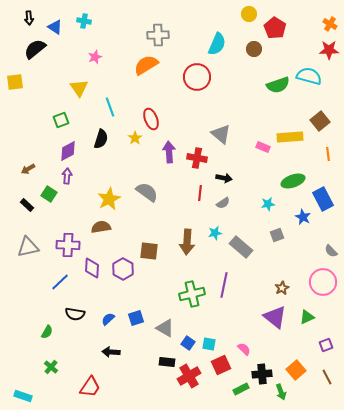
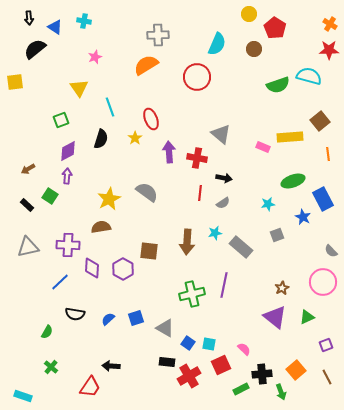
green square at (49, 194): moved 1 px right, 2 px down
black arrow at (111, 352): moved 14 px down
